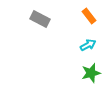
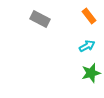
cyan arrow: moved 1 px left, 1 px down
